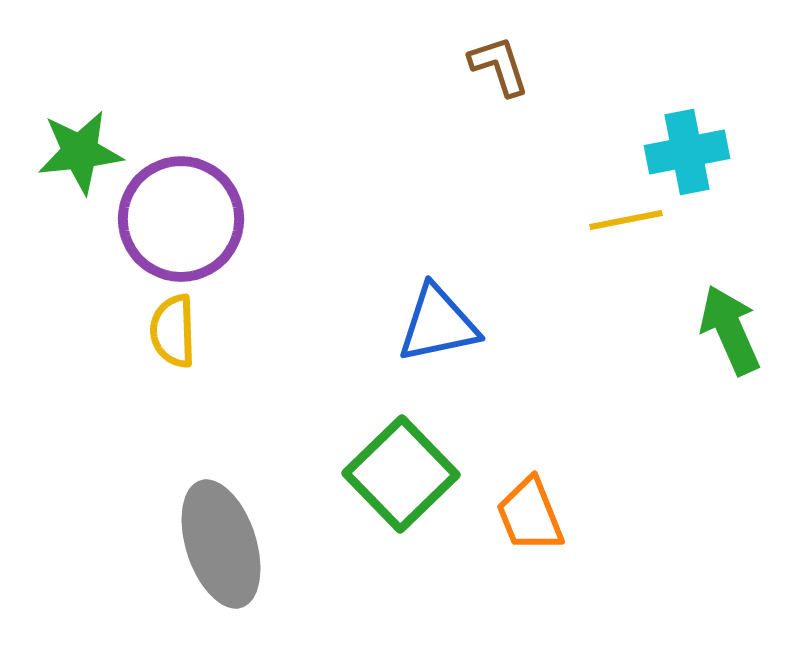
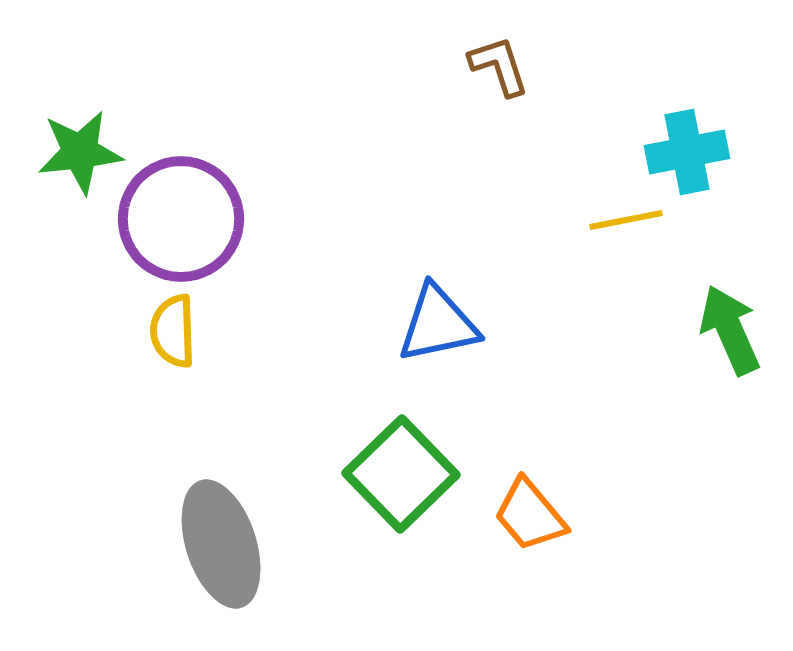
orange trapezoid: rotated 18 degrees counterclockwise
